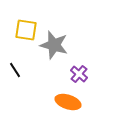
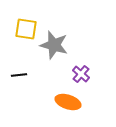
yellow square: moved 1 px up
black line: moved 4 px right, 5 px down; rotated 63 degrees counterclockwise
purple cross: moved 2 px right
